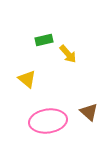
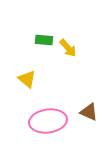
green rectangle: rotated 18 degrees clockwise
yellow arrow: moved 6 px up
brown triangle: rotated 18 degrees counterclockwise
